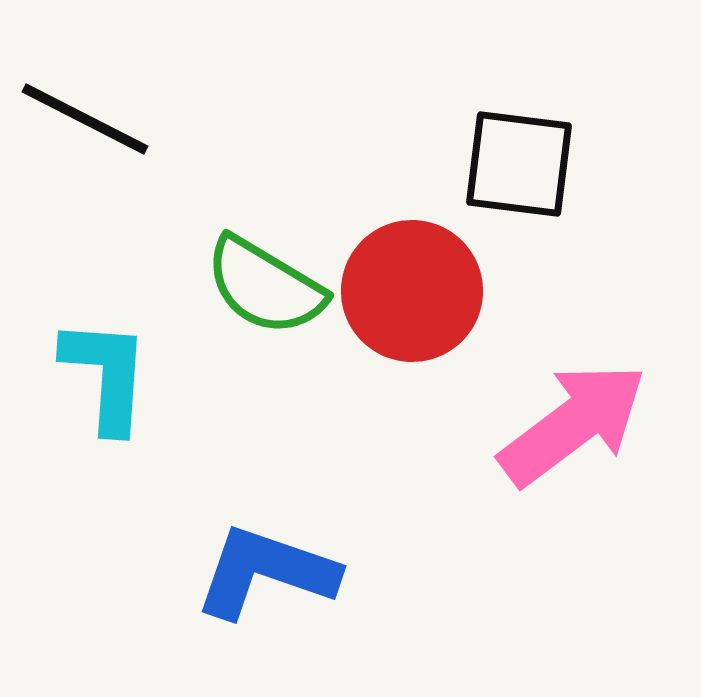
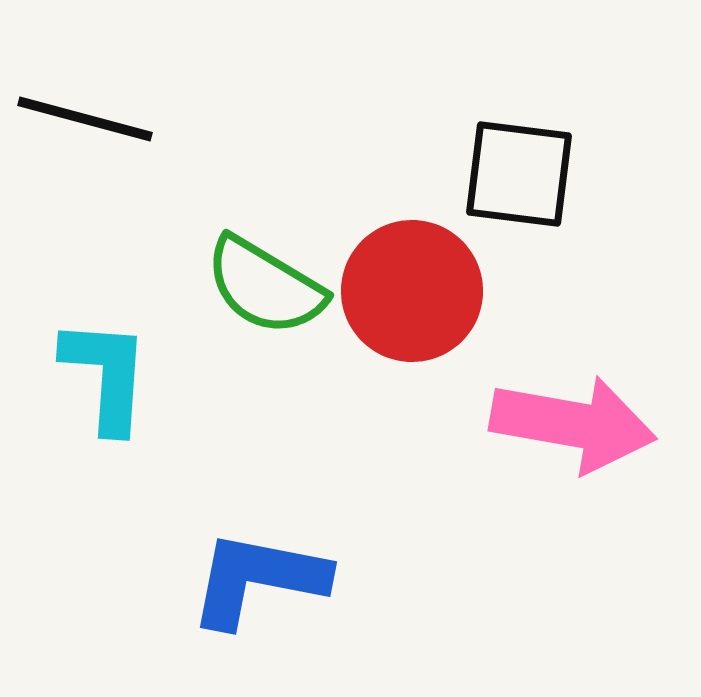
black line: rotated 12 degrees counterclockwise
black square: moved 10 px down
pink arrow: rotated 47 degrees clockwise
blue L-shape: moved 8 px left, 7 px down; rotated 8 degrees counterclockwise
